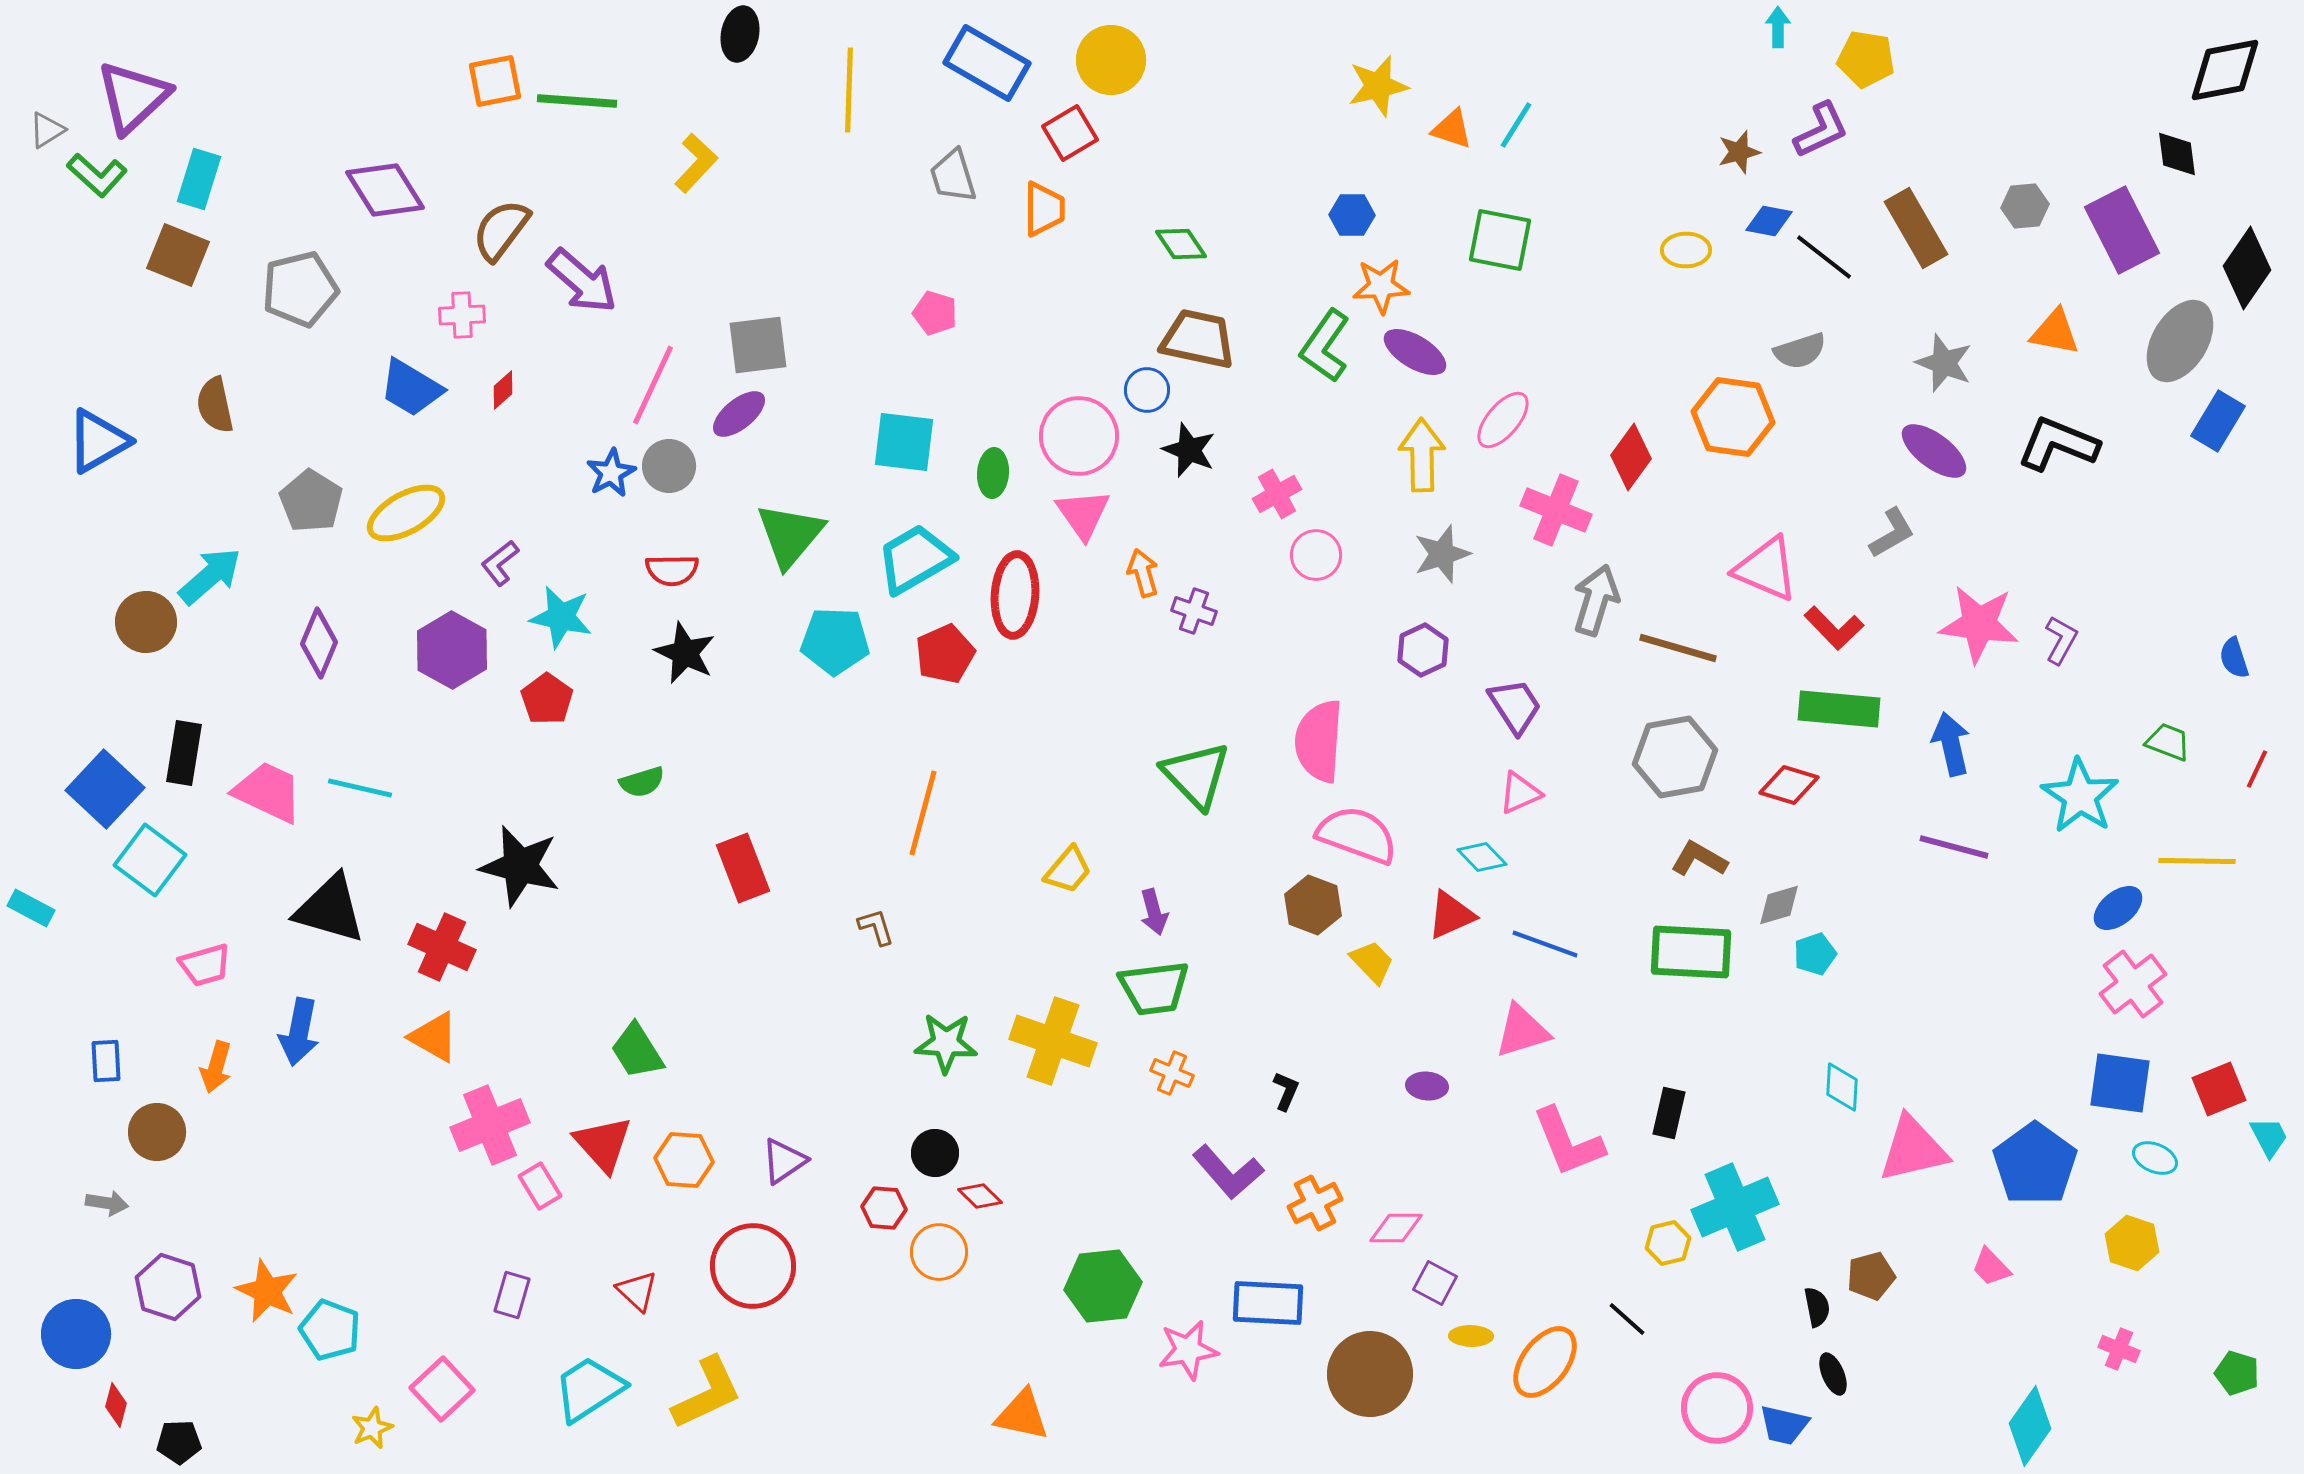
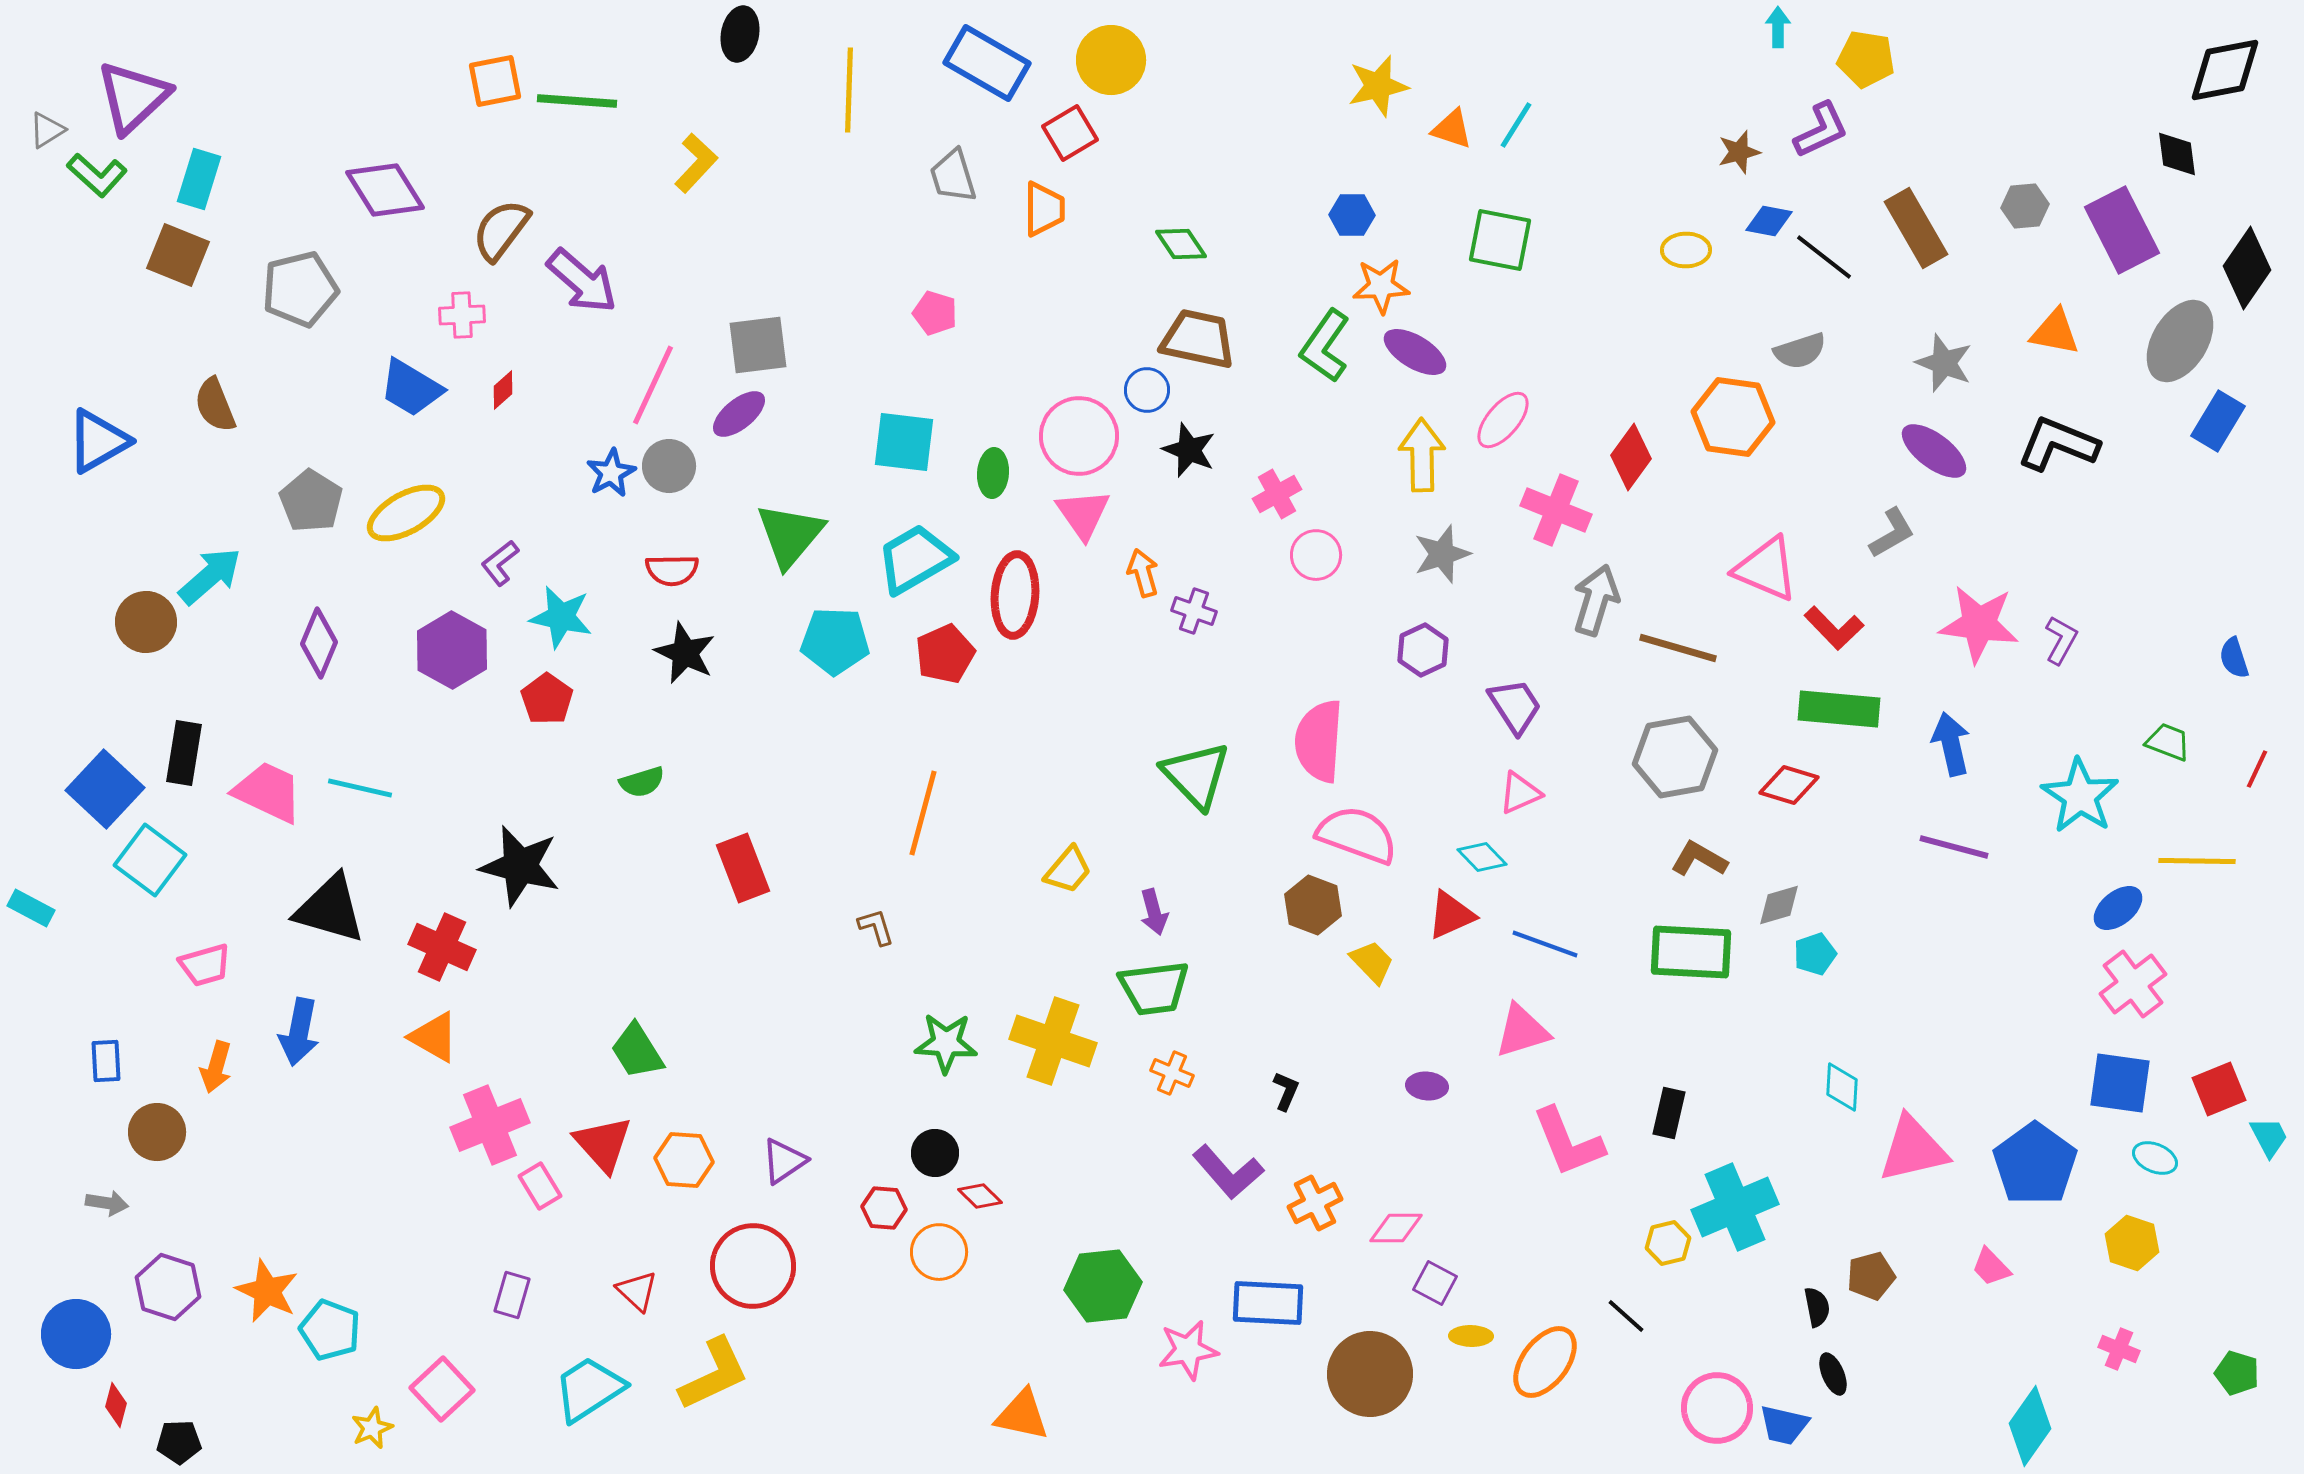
brown semicircle at (215, 405): rotated 10 degrees counterclockwise
black line at (1627, 1319): moved 1 px left, 3 px up
yellow L-shape at (707, 1393): moved 7 px right, 19 px up
